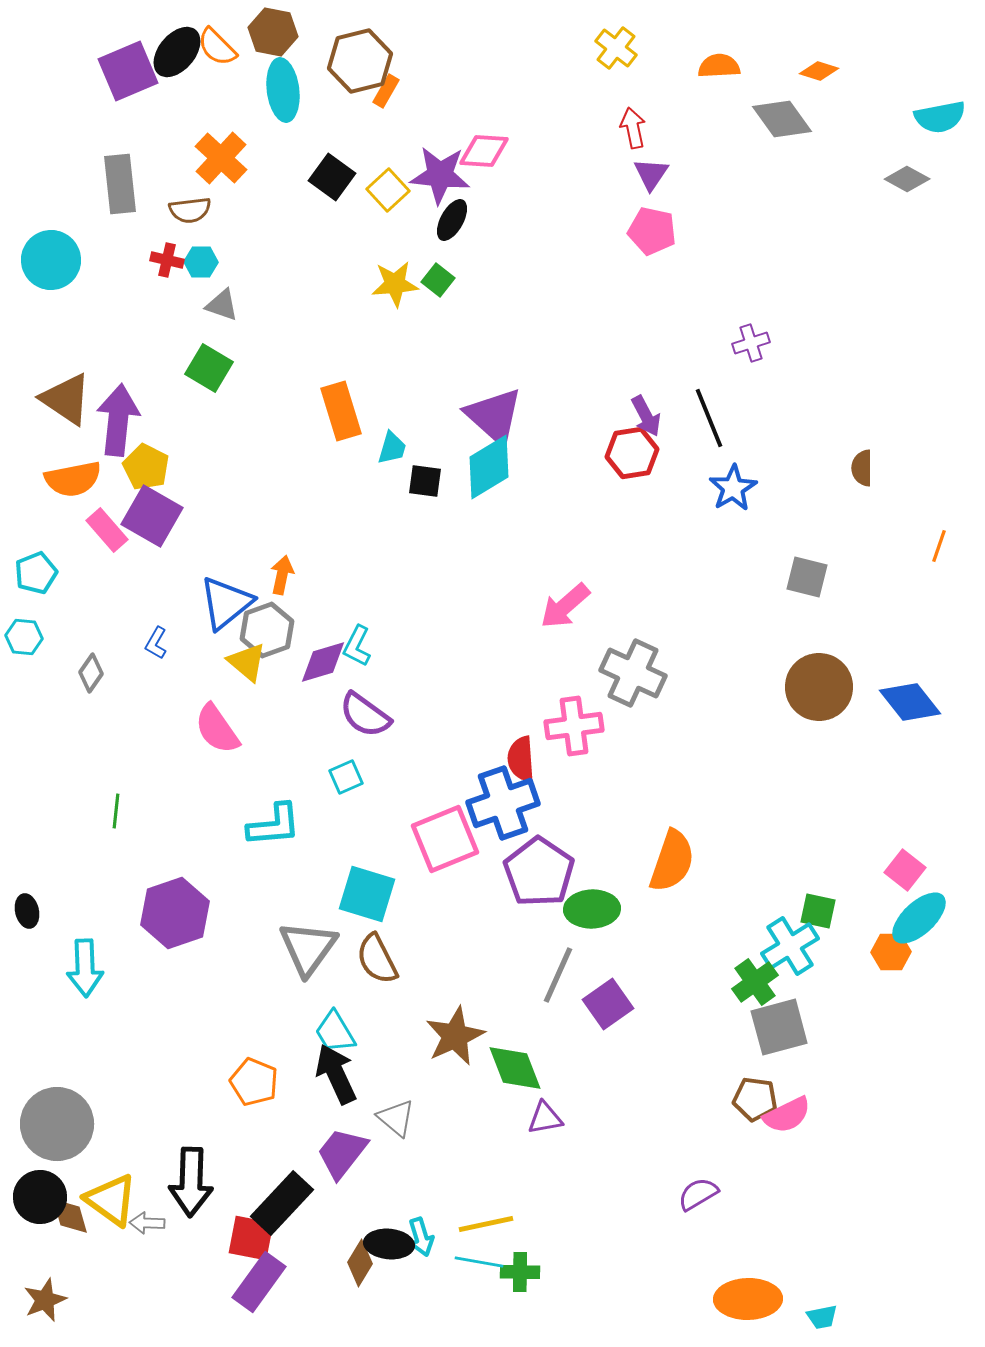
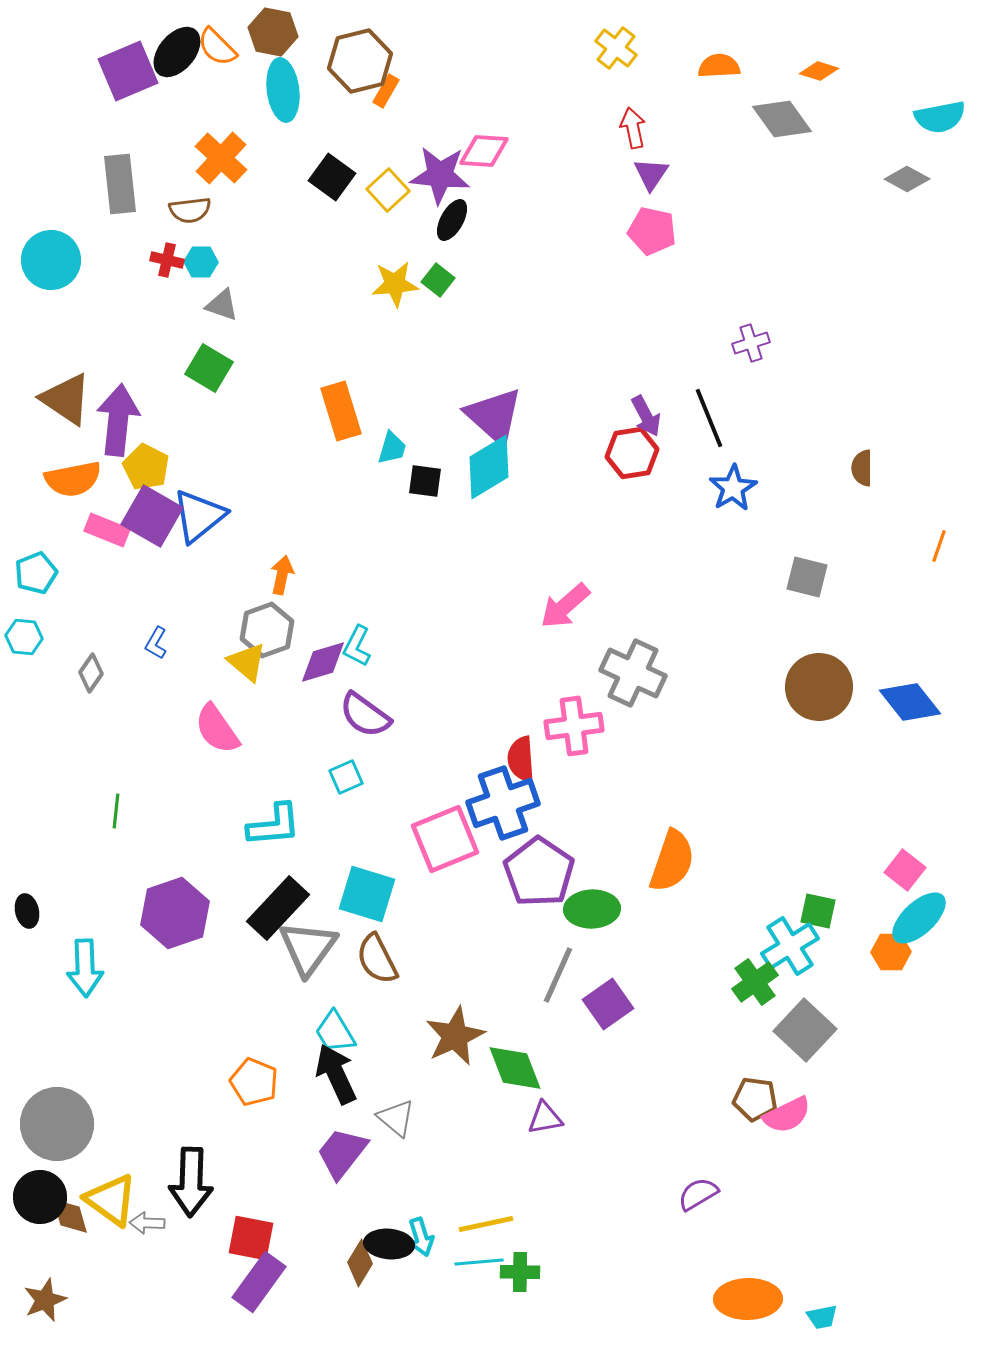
pink rectangle at (107, 530): rotated 27 degrees counterclockwise
blue triangle at (226, 603): moved 27 px left, 87 px up
gray square at (779, 1027): moved 26 px right, 3 px down; rotated 32 degrees counterclockwise
black rectangle at (282, 1203): moved 4 px left, 295 px up
cyan line at (479, 1262): rotated 15 degrees counterclockwise
